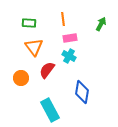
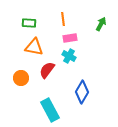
orange triangle: rotated 42 degrees counterclockwise
blue diamond: rotated 20 degrees clockwise
